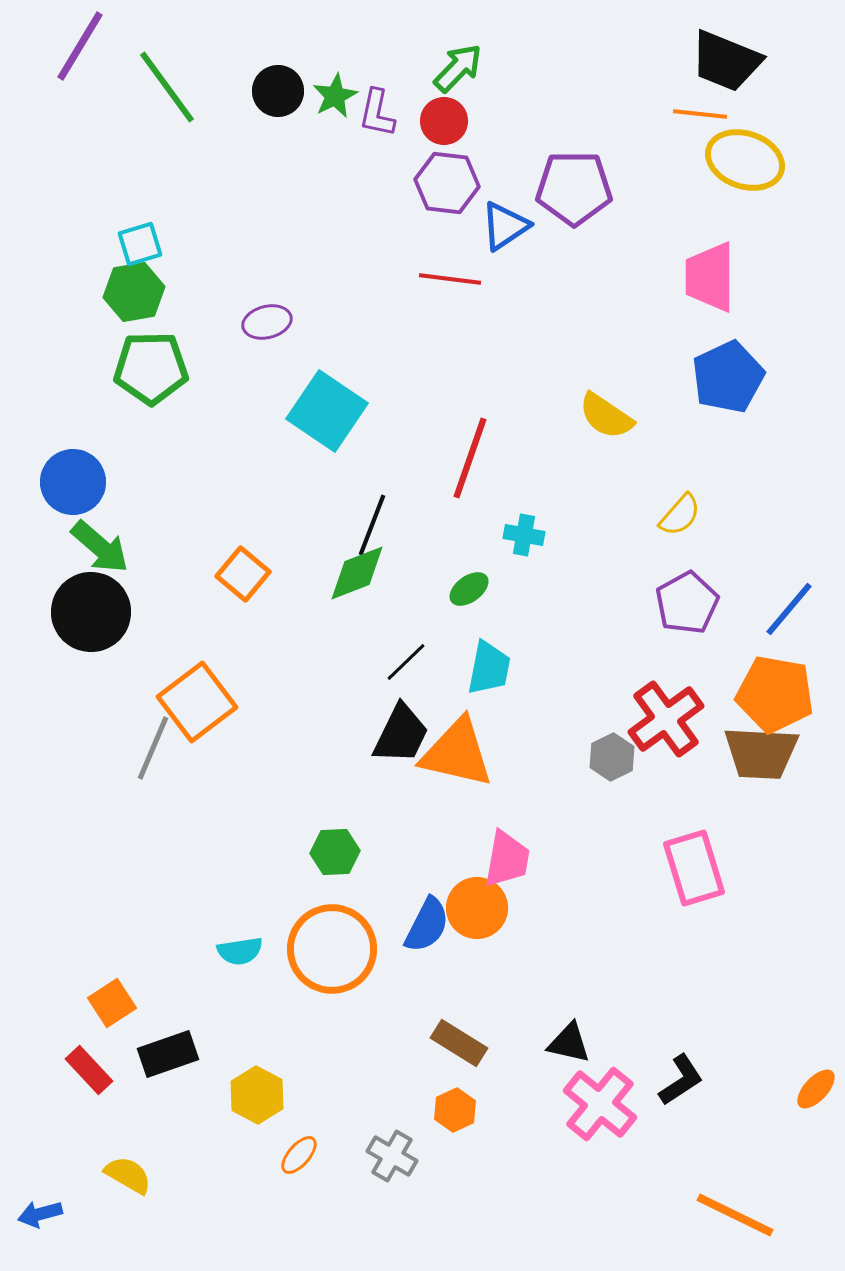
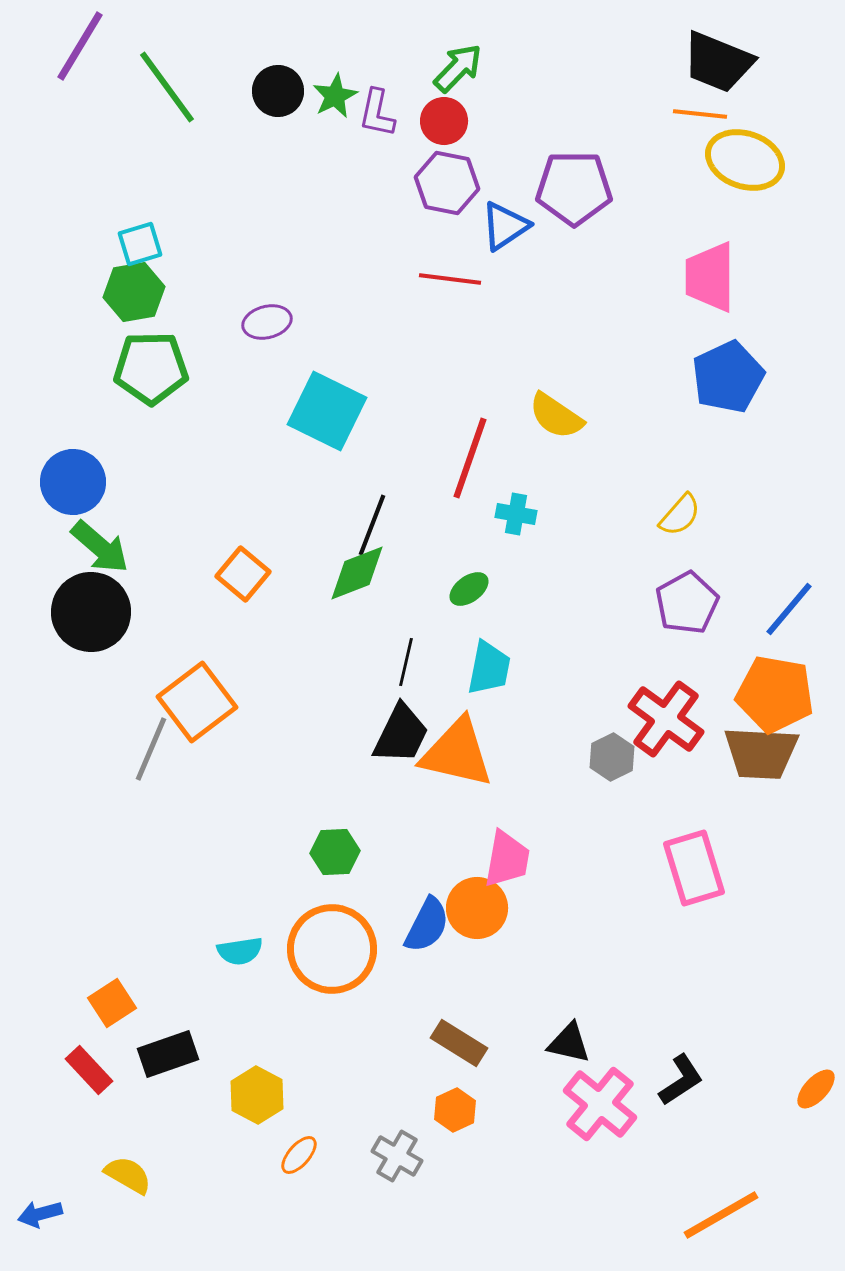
black trapezoid at (726, 61): moved 8 px left, 1 px down
purple hexagon at (447, 183): rotated 4 degrees clockwise
cyan square at (327, 411): rotated 8 degrees counterclockwise
yellow semicircle at (606, 416): moved 50 px left
cyan cross at (524, 535): moved 8 px left, 21 px up
black line at (406, 662): rotated 33 degrees counterclockwise
red cross at (666, 719): rotated 18 degrees counterclockwise
gray line at (153, 748): moved 2 px left, 1 px down
gray cross at (392, 1156): moved 5 px right
orange line at (735, 1215): moved 14 px left; rotated 56 degrees counterclockwise
